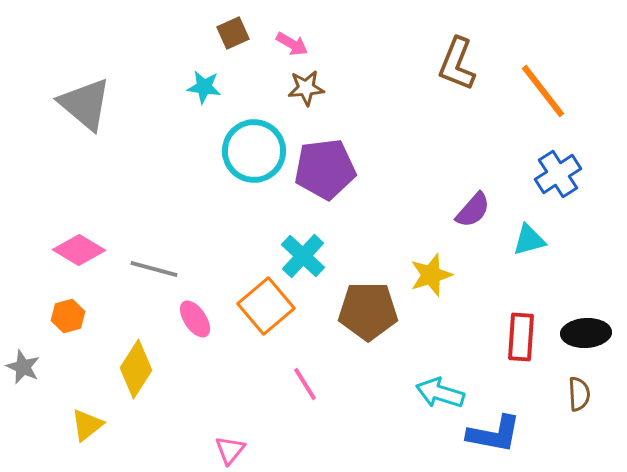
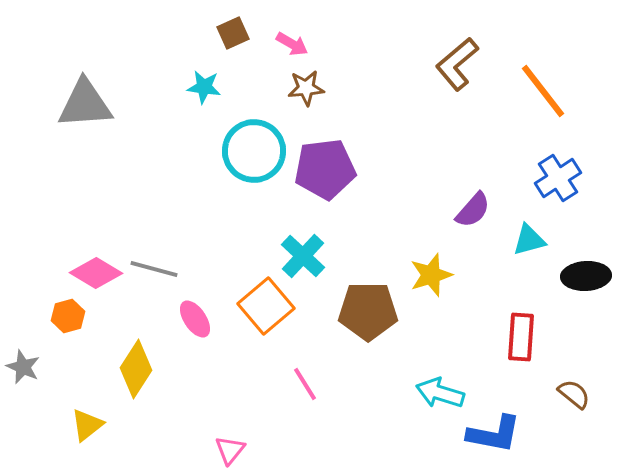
brown L-shape: rotated 28 degrees clockwise
gray triangle: rotated 44 degrees counterclockwise
blue cross: moved 4 px down
pink diamond: moved 17 px right, 23 px down
black ellipse: moved 57 px up
brown semicircle: moved 5 px left; rotated 48 degrees counterclockwise
